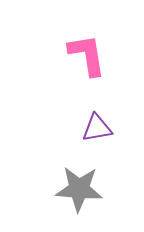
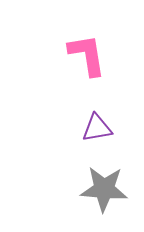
gray star: moved 25 px right
